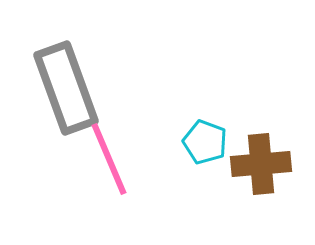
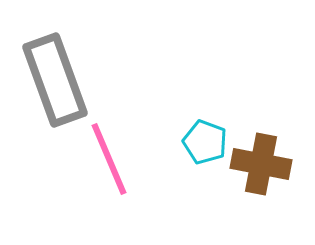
gray rectangle: moved 11 px left, 8 px up
brown cross: rotated 16 degrees clockwise
